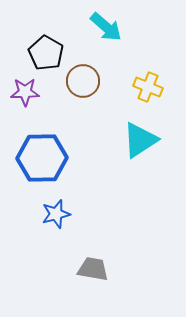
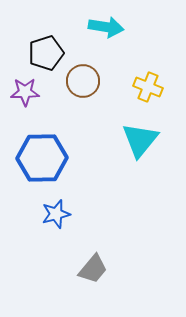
cyan arrow: rotated 32 degrees counterclockwise
black pentagon: rotated 24 degrees clockwise
cyan triangle: rotated 18 degrees counterclockwise
gray trapezoid: rotated 120 degrees clockwise
